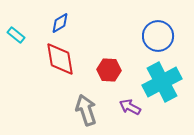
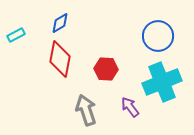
cyan rectangle: rotated 66 degrees counterclockwise
red diamond: rotated 21 degrees clockwise
red hexagon: moved 3 px left, 1 px up
cyan cross: rotated 6 degrees clockwise
purple arrow: rotated 25 degrees clockwise
